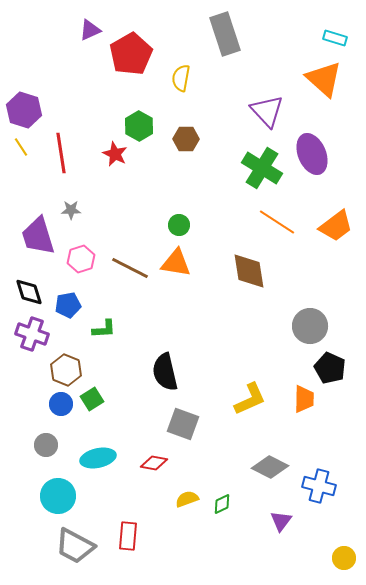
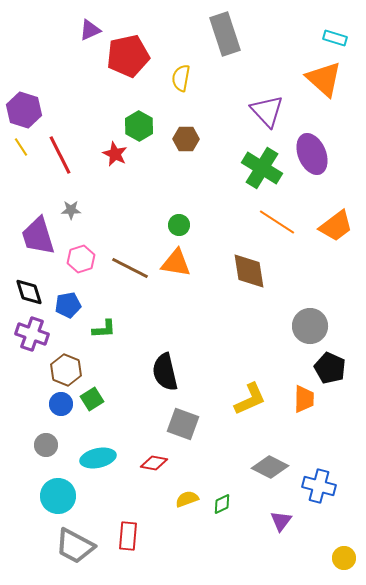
red pentagon at (131, 54): moved 3 px left, 2 px down; rotated 18 degrees clockwise
red line at (61, 153): moved 1 px left, 2 px down; rotated 18 degrees counterclockwise
